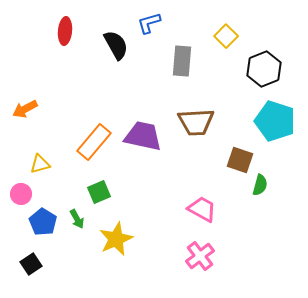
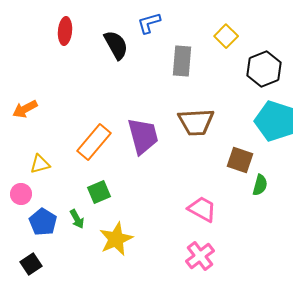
purple trapezoid: rotated 63 degrees clockwise
